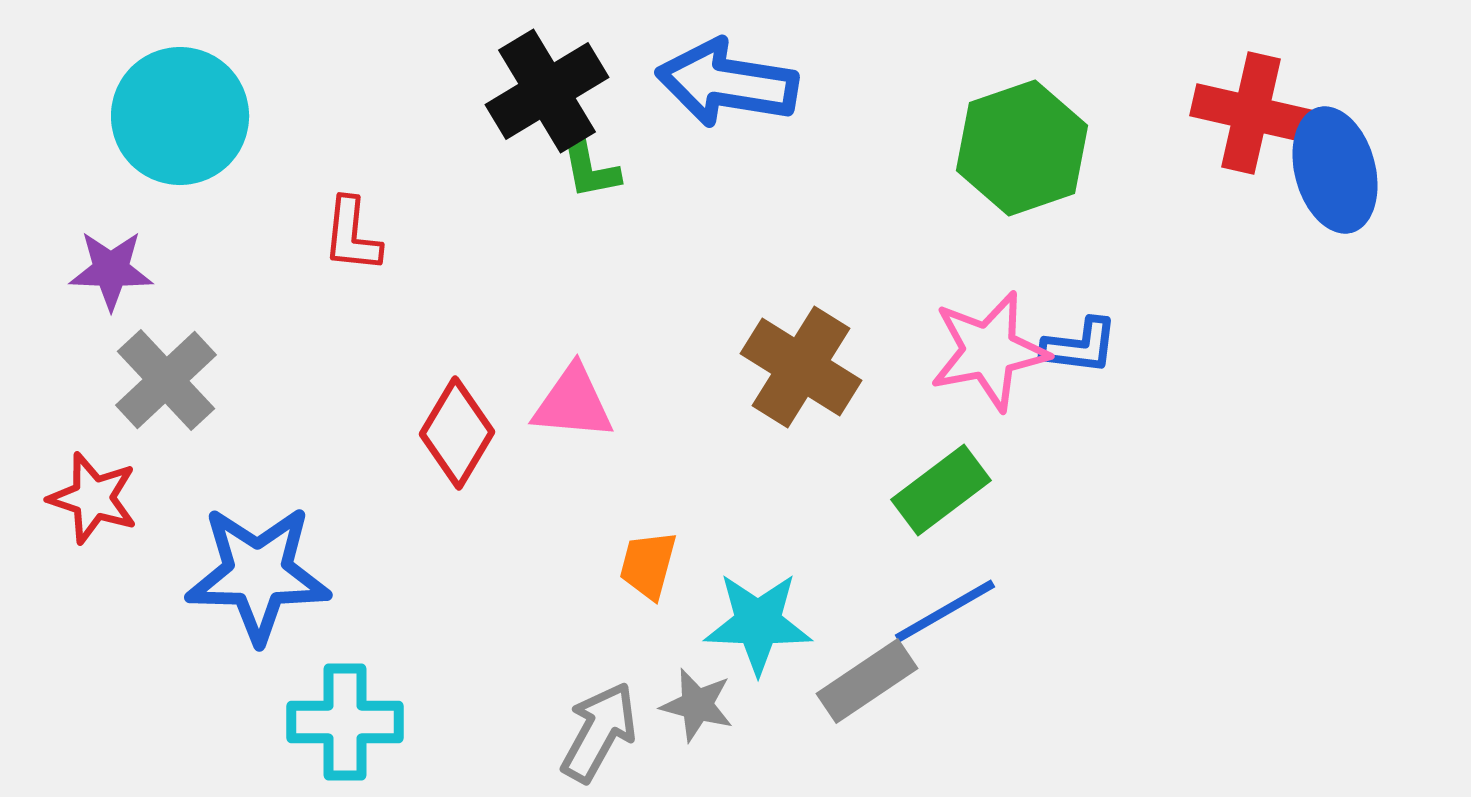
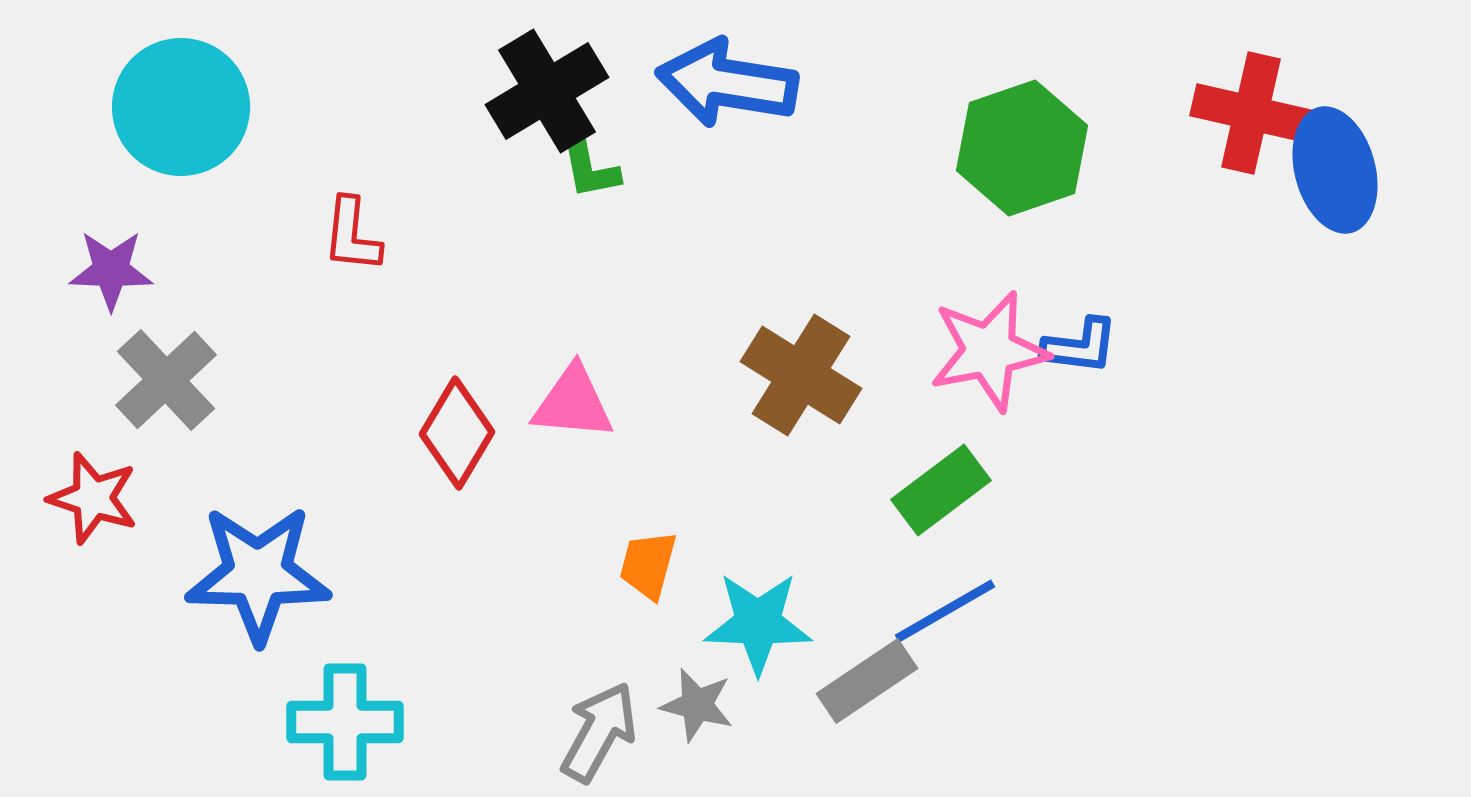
cyan circle: moved 1 px right, 9 px up
brown cross: moved 8 px down
